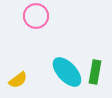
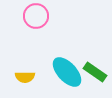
green rectangle: rotated 65 degrees counterclockwise
yellow semicircle: moved 7 px right, 3 px up; rotated 36 degrees clockwise
